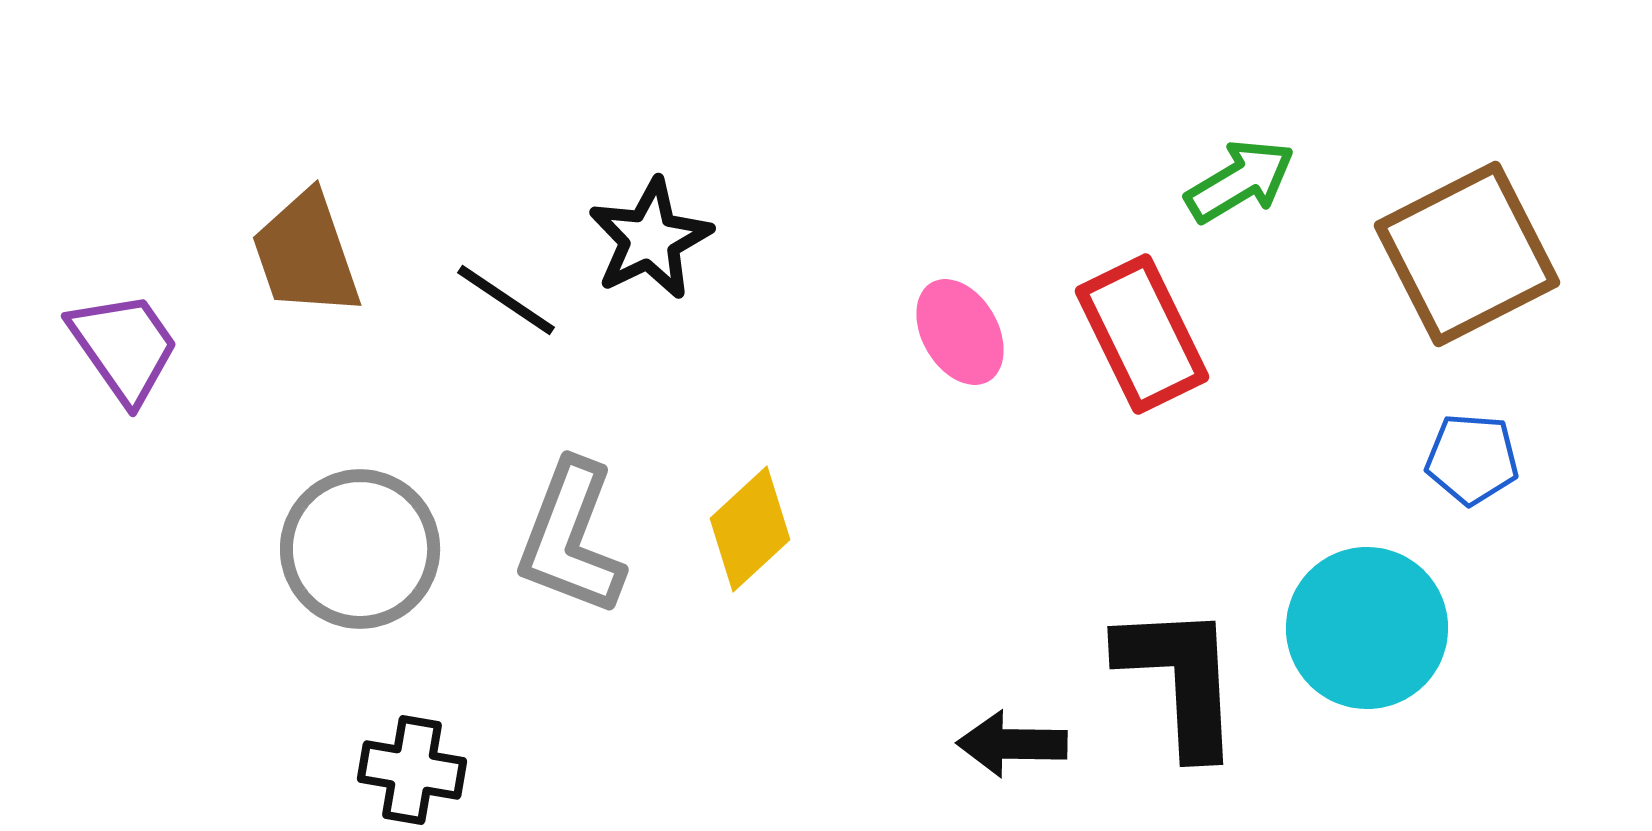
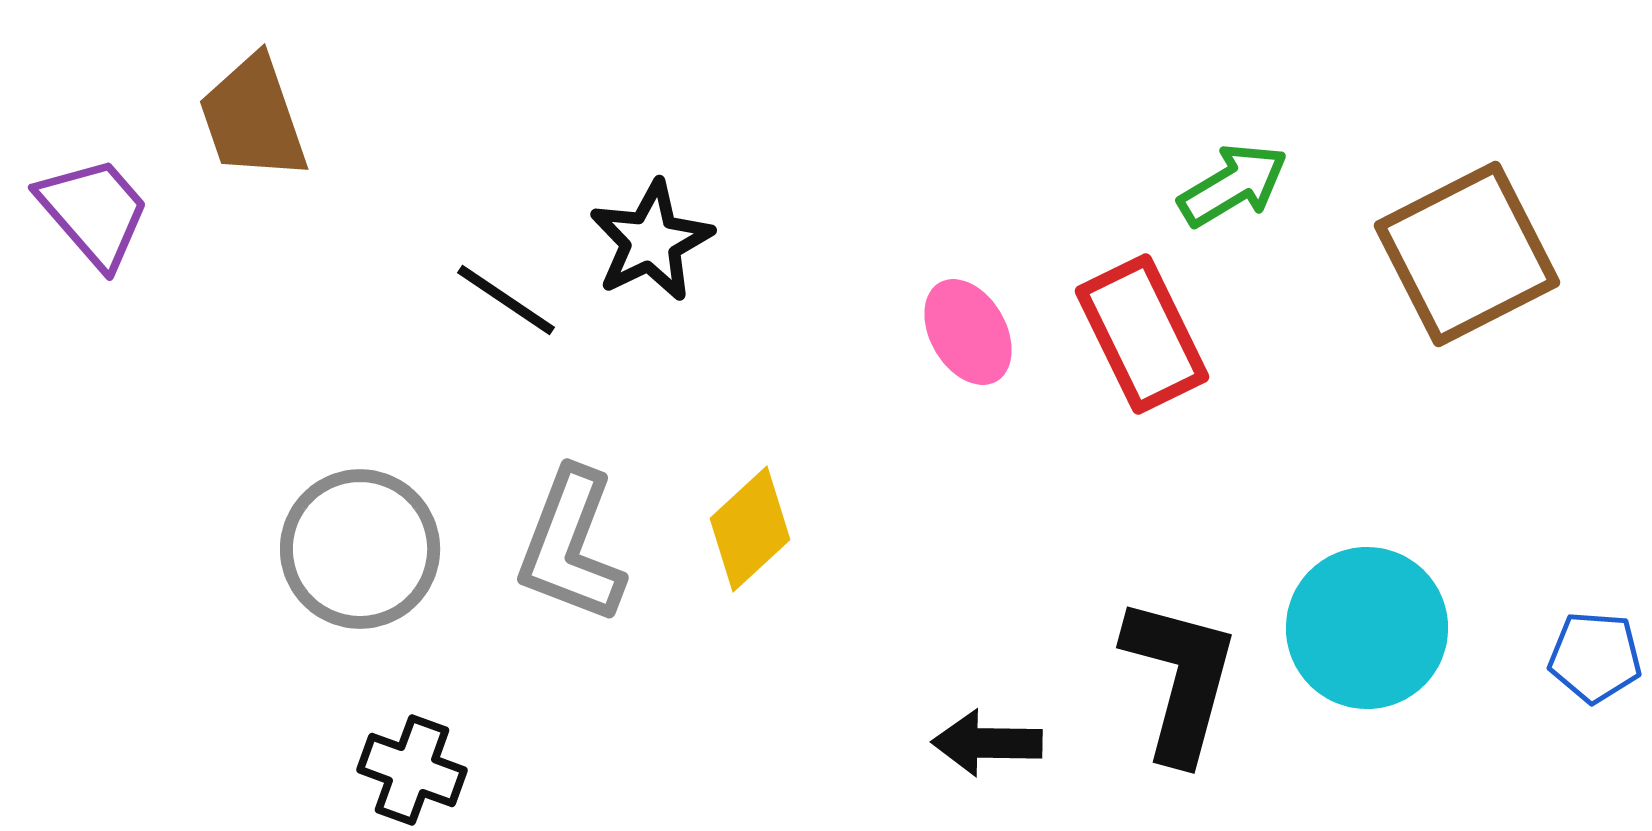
green arrow: moved 7 px left, 4 px down
black star: moved 1 px right, 2 px down
brown trapezoid: moved 53 px left, 136 px up
pink ellipse: moved 8 px right
purple trapezoid: moved 30 px left, 135 px up; rotated 6 degrees counterclockwise
blue pentagon: moved 123 px right, 198 px down
gray L-shape: moved 8 px down
black L-shape: rotated 18 degrees clockwise
black arrow: moved 25 px left, 1 px up
black cross: rotated 10 degrees clockwise
